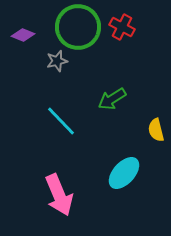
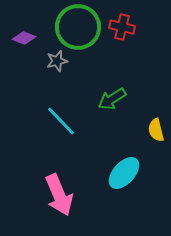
red cross: rotated 15 degrees counterclockwise
purple diamond: moved 1 px right, 3 px down
